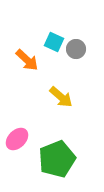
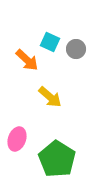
cyan square: moved 4 px left
yellow arrow: moved 11 px left
pink ellipse: rotated 25 degrees counterclockwise
green pentagon: rotated 18 degrees counterclockwise
